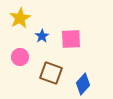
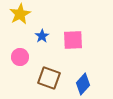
yellow star: moved 4 px up
pink square: moved 2 px right, 1 px down
brown square: moved 2 px left, 5 px down
